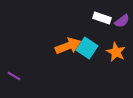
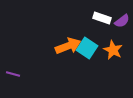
orange star: moved 3 px left, 2 px up
purple line: moved 1 px left, 2 px up; rotated 16 degrees counterclockwise
